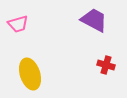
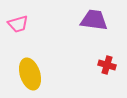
purple trapezoid: rotated 20 degrees counterclockwise
red cross: moved 1 px right
